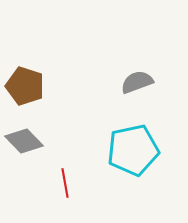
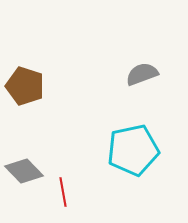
gray semicircle: moved 5 px right, 8 px up
gray diamond: moved 30 px down
red line: moved 2 px left, 9 px down
